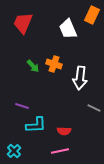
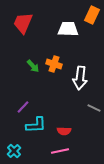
white trapezoid: rotated 115 degrees clockwise
purple line: moved 1 px right, 1 px down; rotated 64 degrees counterclockwise
